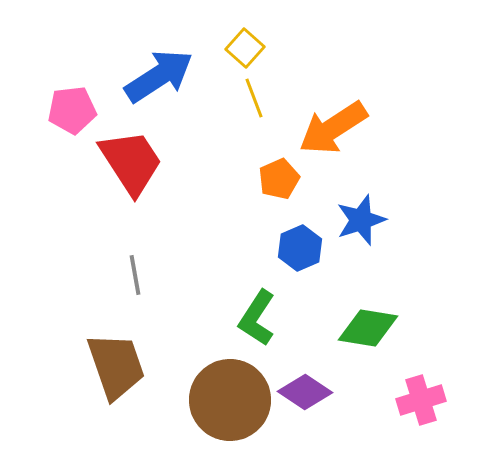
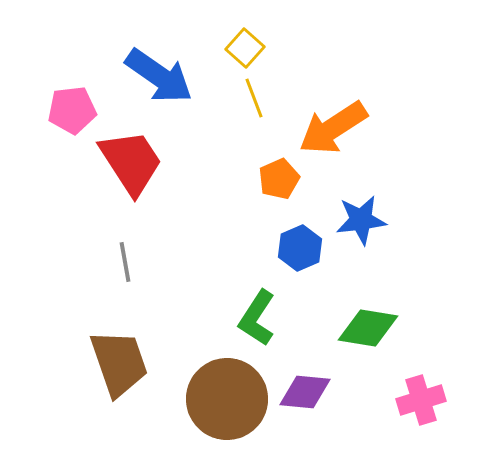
blue arrow: rotated 68 degrees clockwise
blue star: rotated 12 degrees clockwise
gray line: moved 10 px left, 13 px up
brown trapezoid: moved 3 px right, 3 px up
purple diamond: rotated 28 degrees counterclockwise
brown circle: moved 3 px left, 1 px up
